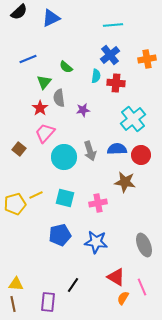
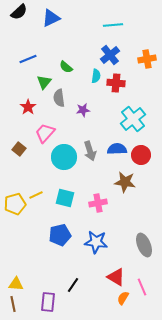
red star: moved 12 px left, 1 px up
